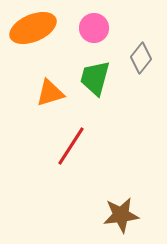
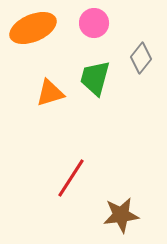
pink circle: moved 5 px up
red line: moved 32 px down
